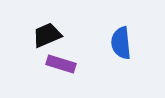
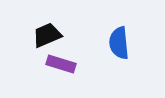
blue semicircle: moved 2 px left
